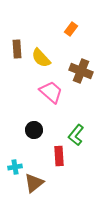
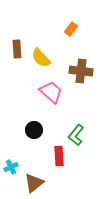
brown cross: rotated 15 degrees counterclockwise
cyan cross: moved 4 px left; rotated 16 degrees counterclockwise
